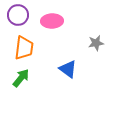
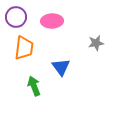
purple circle: moved 2 px left, 2 px down
blue triangle: moved 7 px left, 2 px up; rotated 18 degrees clockwise
green arrow: moved 13 px right, 8 px down; rotated 60 degrees counterclockwise
